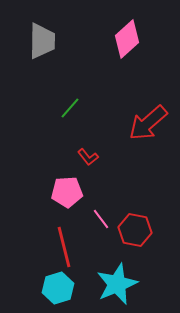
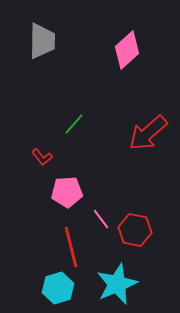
pink diamond: moved 11 px down
green line: moved 4 px right, 16 px down
red arrow: moved 10 px down
red L-shape: moved 46 px left
red line: moved 7 px right
